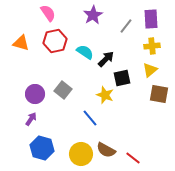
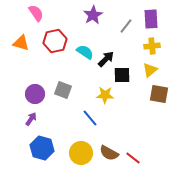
pink semicircle: moved 12 px left
black square: moved 3 px up; rotated 12 degrees clockwise
gray square: rotated 18 degrees counterclockwise
yellow star: rotated 18 degrees counterclockwise
brown semicircle: moved 3 px right, 3 px down
yellow circle: moved 1 px up
